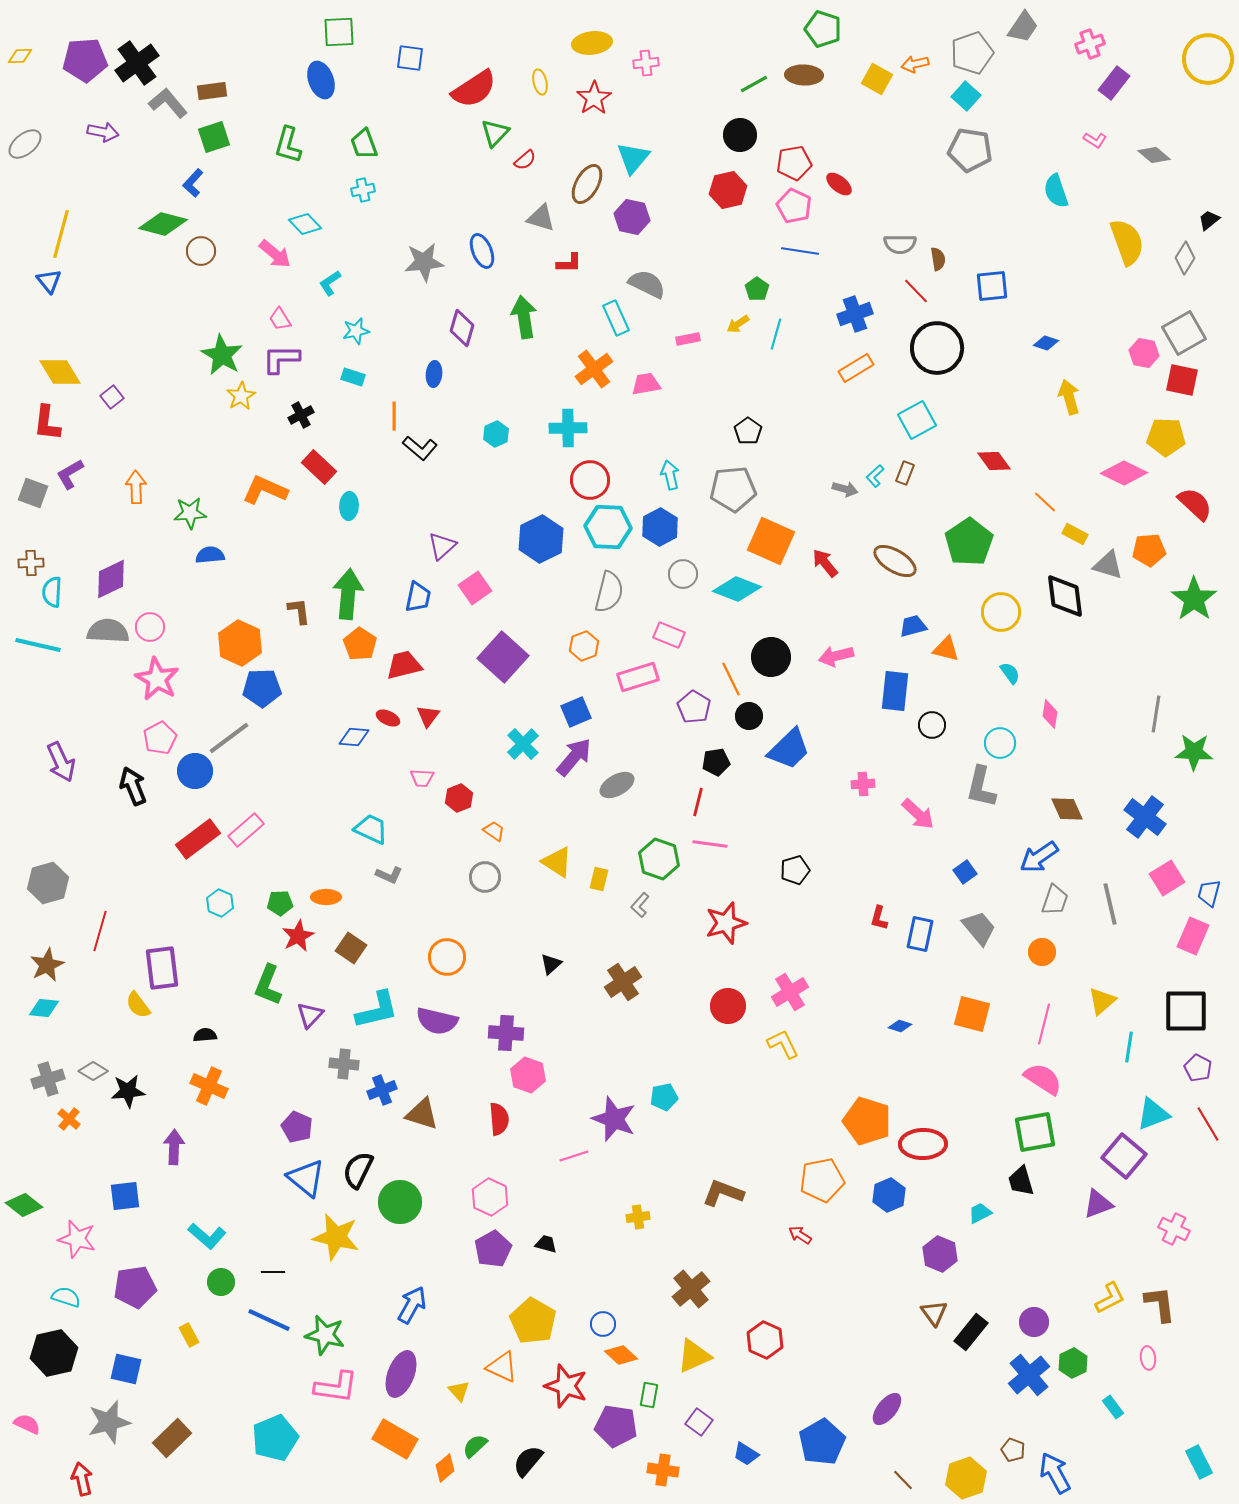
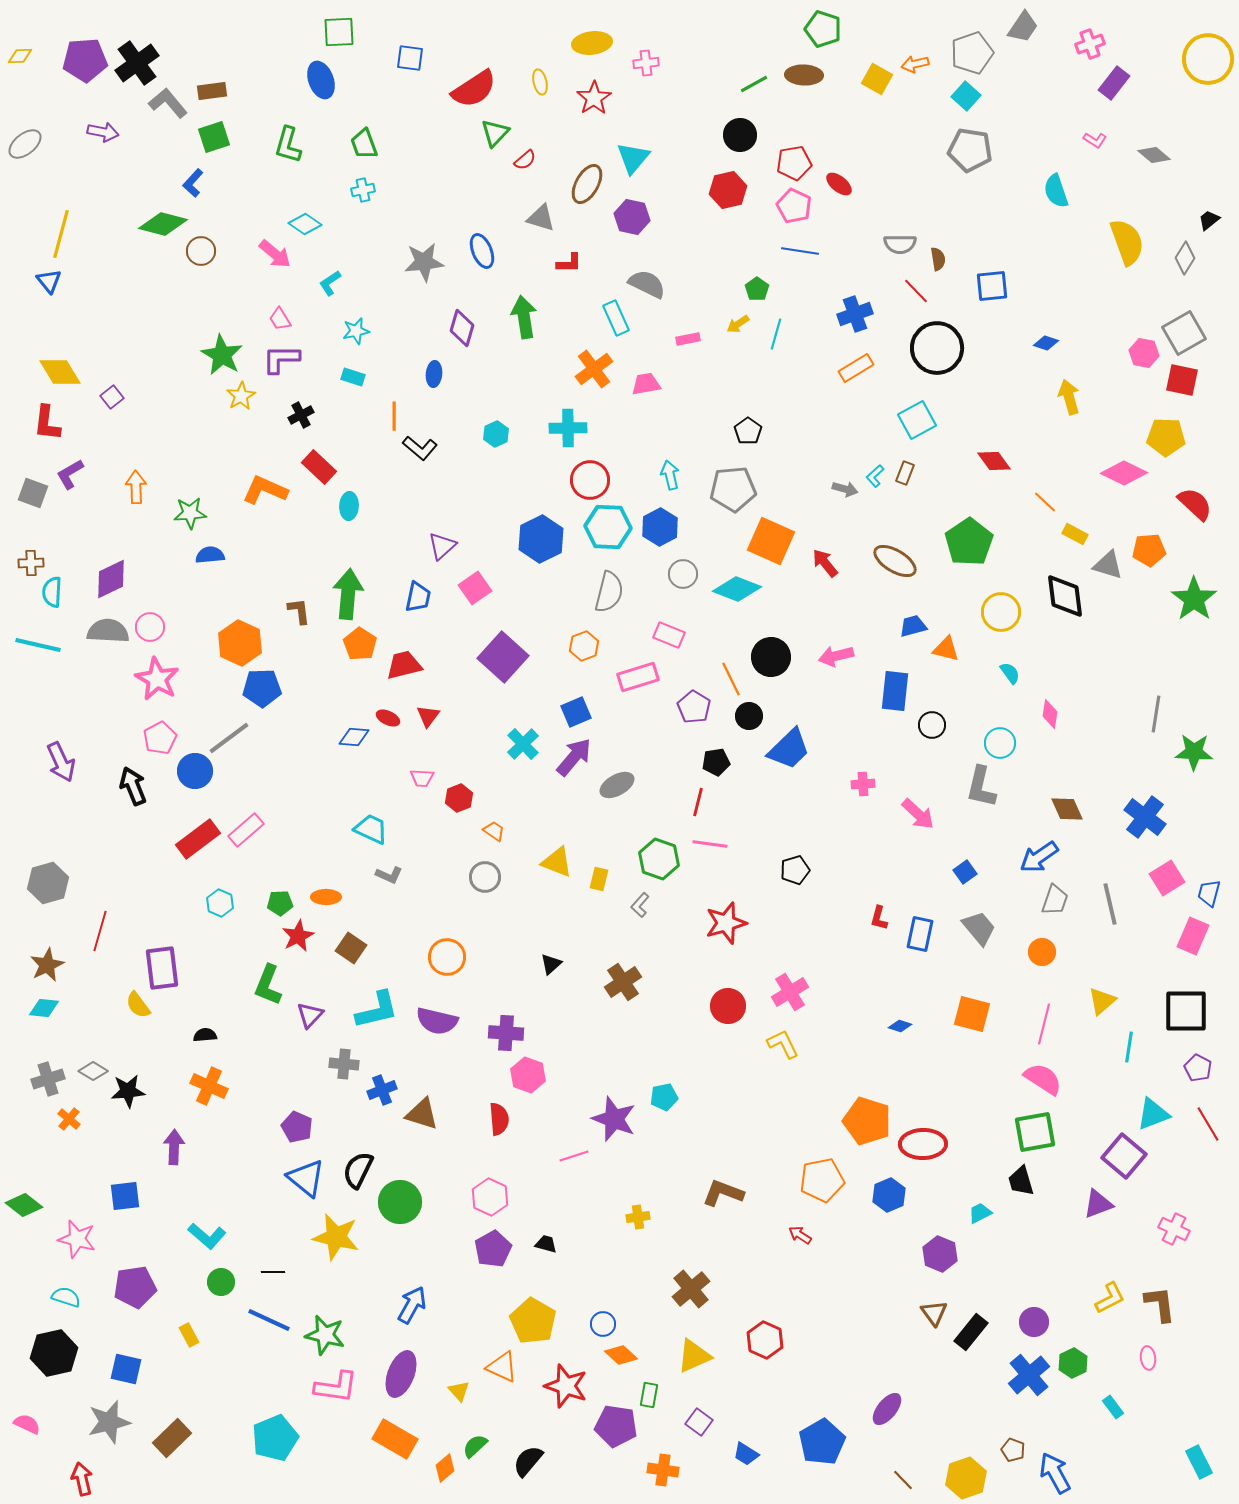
cyan diamond at (305, 224): rotated 12 degrees counterclockwise
yellow triangle at (557, 862): rotated 12 degrees counterclockwise
